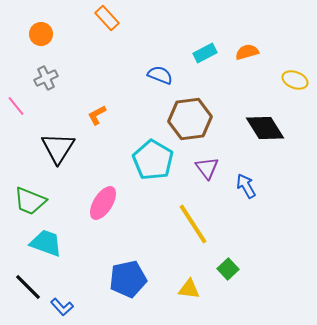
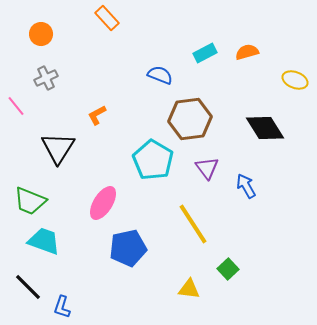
cyan trapezoid: moved 2 px left, 2 px up
blue pentagon: moved 31 px up
blue L-shape: rotated 60 degrees clockwise
